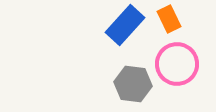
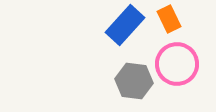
gray hexagon: moved 1 px right, 3 px up
